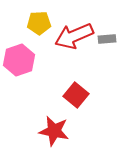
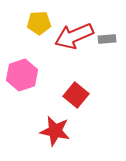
pink hexagon: moved 3 px right, 15 px down
red star: moved 1 px right
